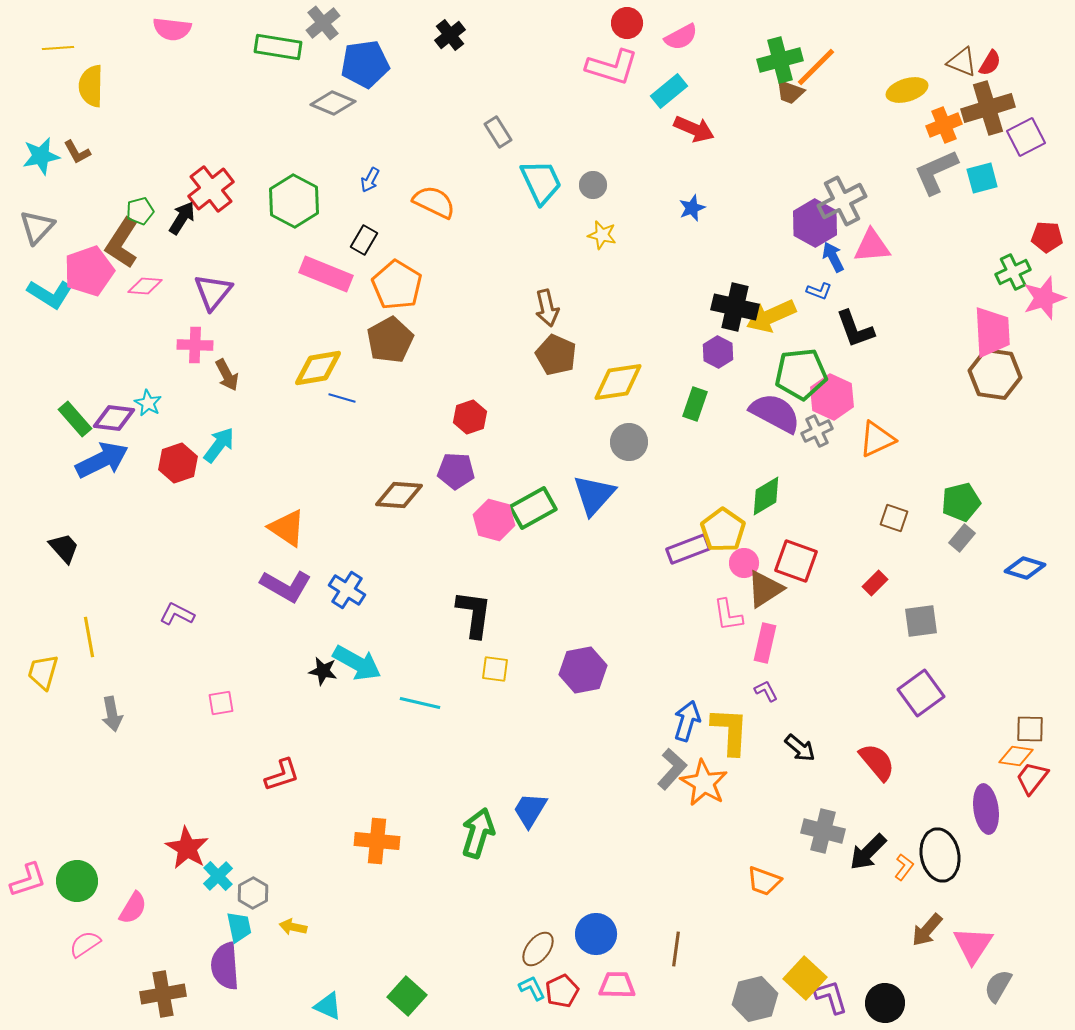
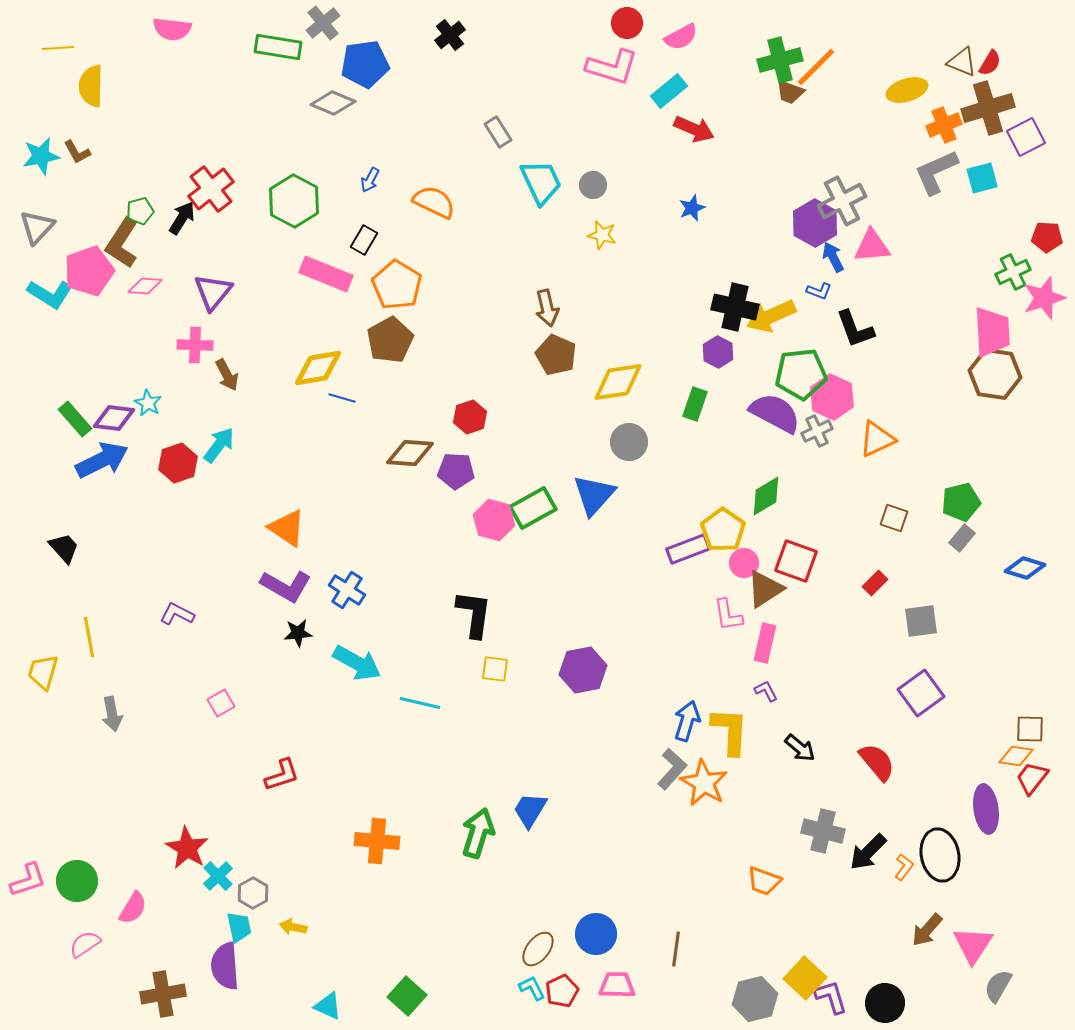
brown diamond at (399, 495): moved 11 px right, 42 px up
black star at (323, 671): moved 25 px left, 38 px up; rotated 16 degrees counterclockwise
pink square at (221, 703): rotated 20 degrees counterclockwise
